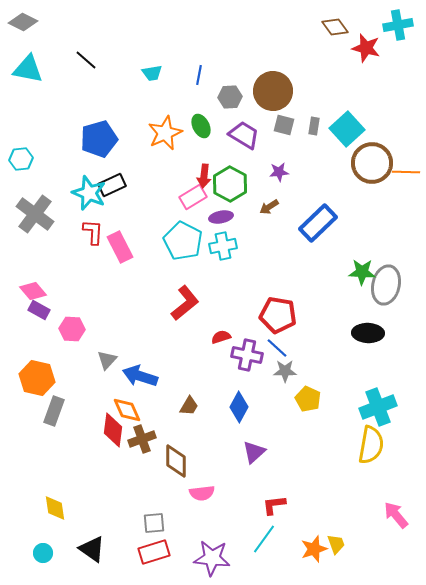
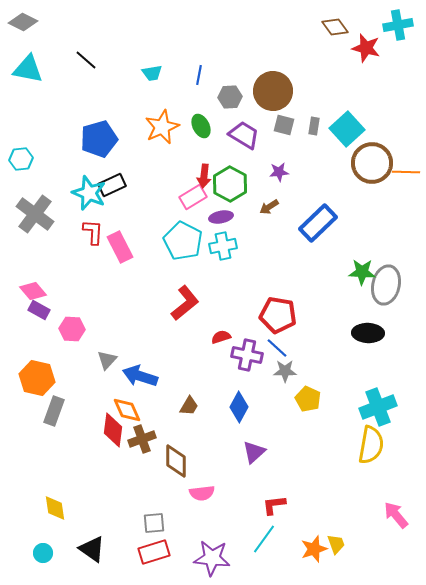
orange star at (165, 133): moved 3 px left, 6 px up
